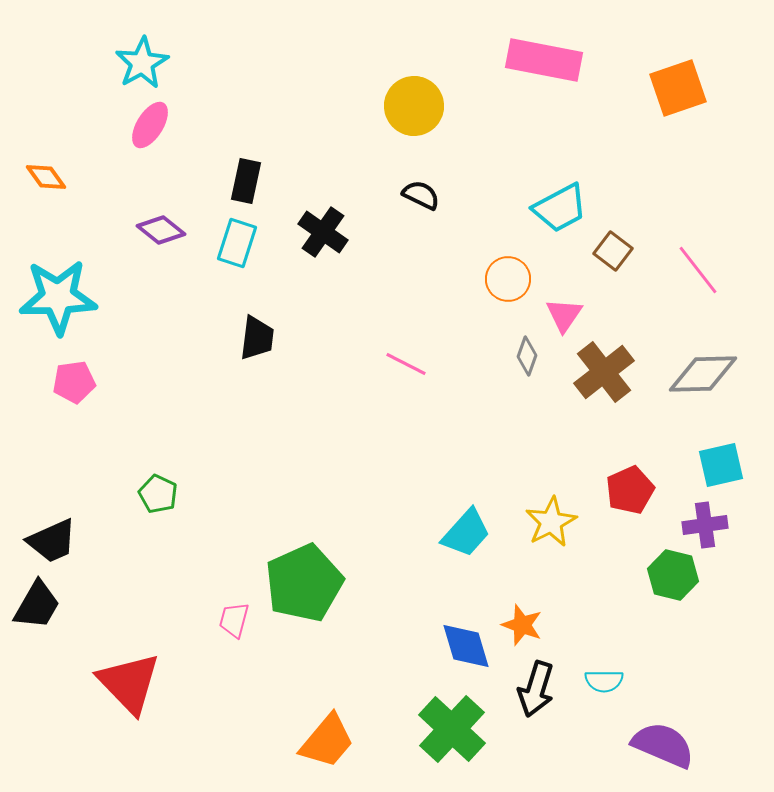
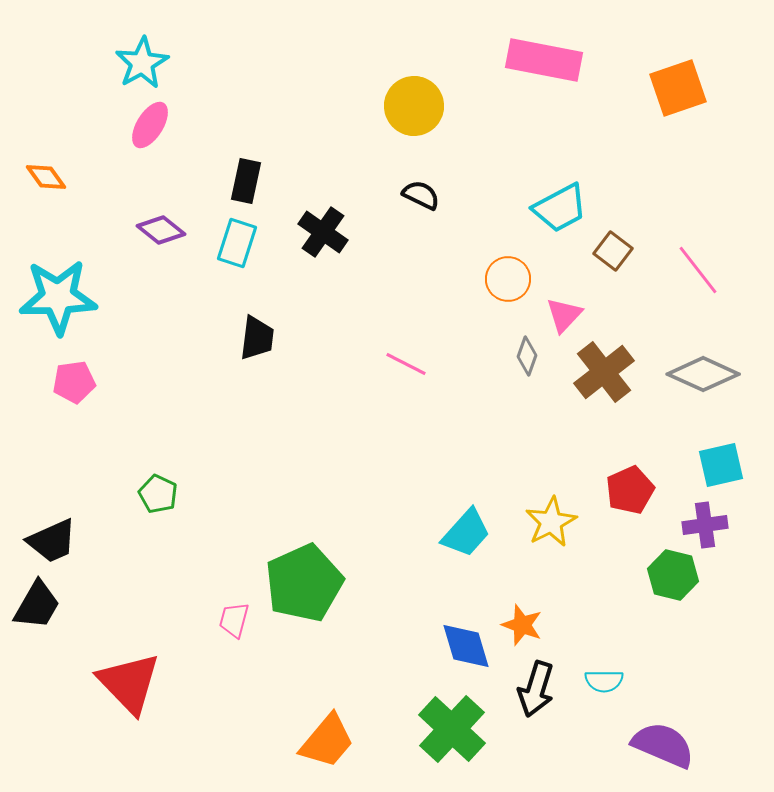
pink triangle at (564, 315): rotated 9 degrees clockwise
gray diamond at (703, 374): rotated 26 degrees clockwise
